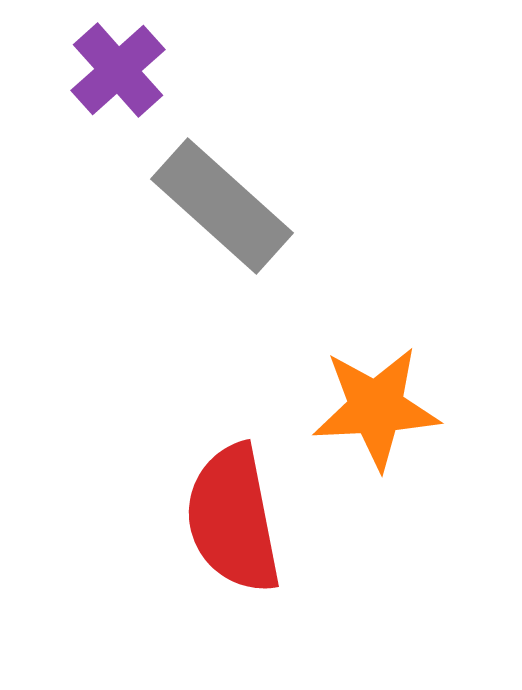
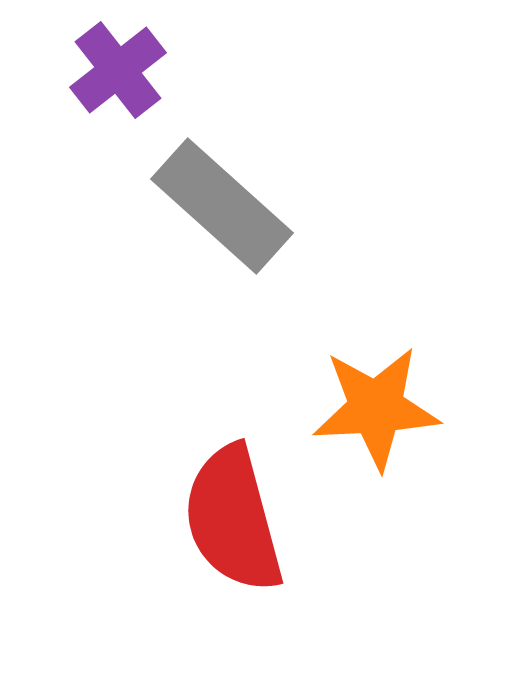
purple cross: rotated 4 degrees clockwise
red semicircle: rotated 4 degrees counterclockwise
